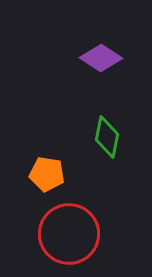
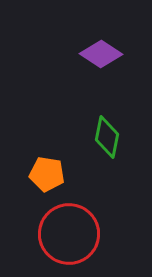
purple diamond: moved 4 px up
